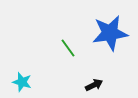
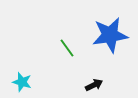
blue star: moved 2 px down
green line: moved 1 px left
